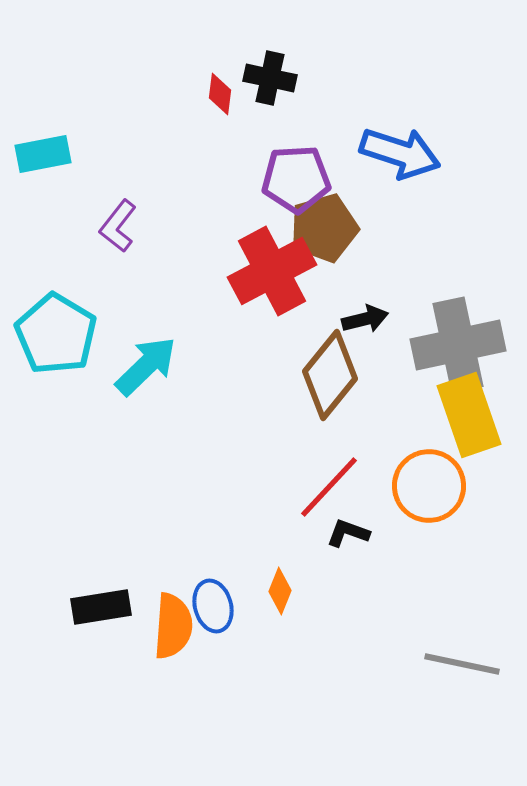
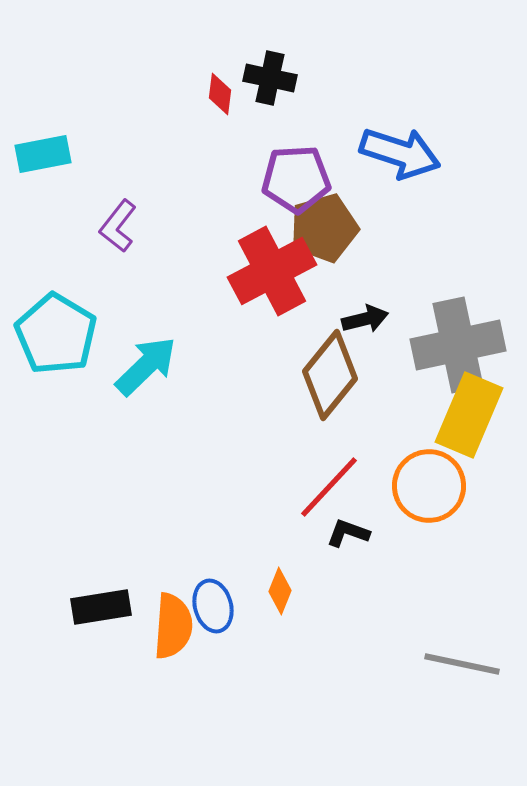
yellow rectangle: rotated 42 degrees clockwise
